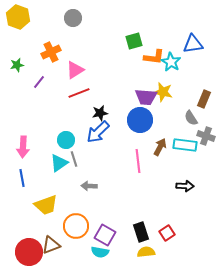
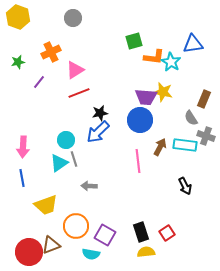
green star: moved 1 px right, 3 px up
black arrow: rotated 60 degrees clockwise
cyan semicircle: moved 9 px left, 2 px down
